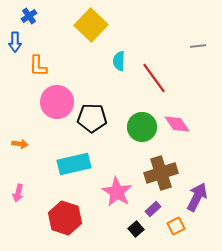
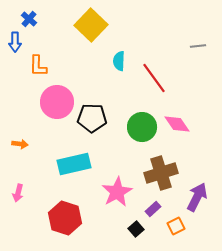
blue cross: moved 3 px down; rotated 14 degrees counterclockwise
pink star: rotated 12 degrees clockwise
